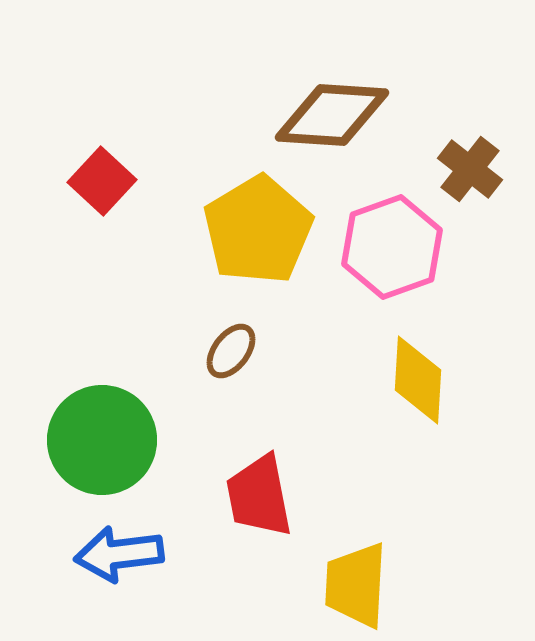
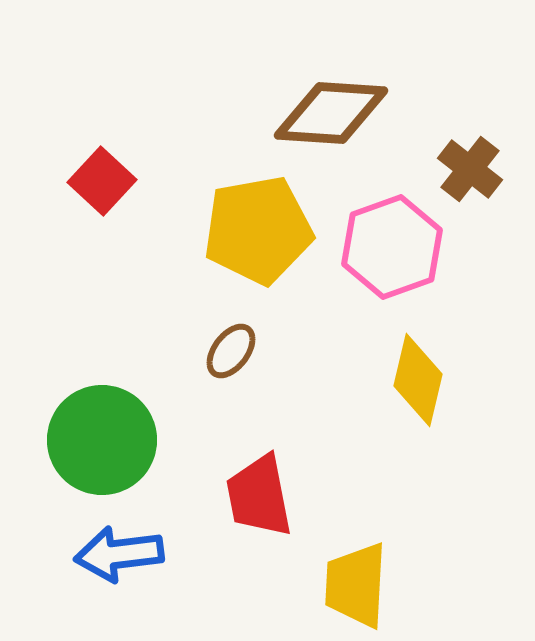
brown diamond: moved 1 px left, 2 px up
yellow pentagon: rotated 21 degrees clockwise
yellow diamond: rotated 10 degrees clockwise
